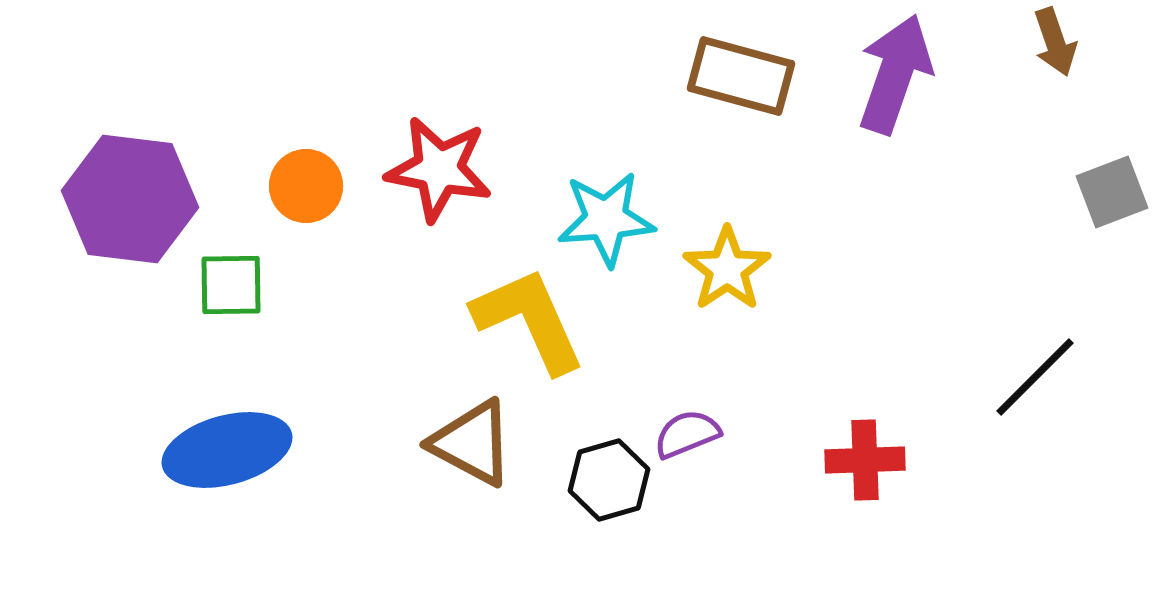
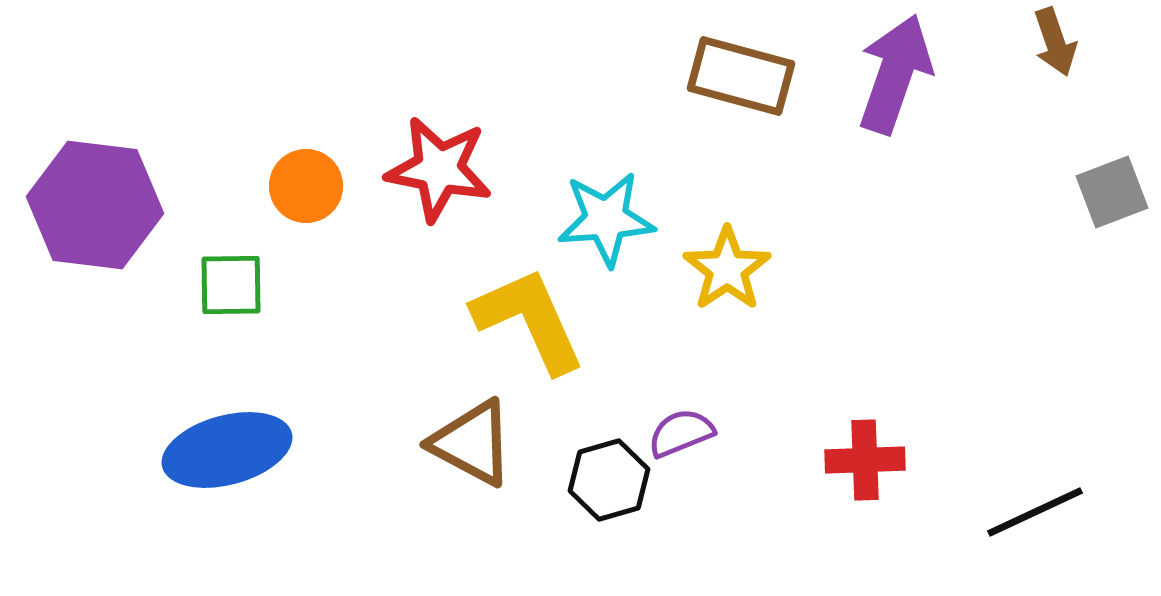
purple hexagon: moved 35 px left, 6 px down
black line: moved 135 px down; rotated 20 degrees clockwise
purple semicircle: moved 6 px left, 1 px up
